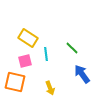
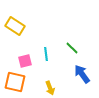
yellow rectangle: moved 13 px left, 12 px up
